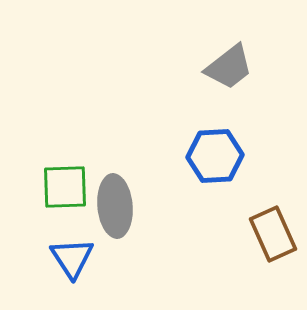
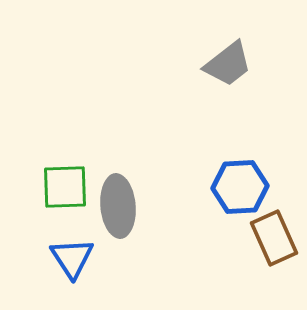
gray trapezoid: moved 1 px left, 3 px up
blue hexagon: moved 25 px right, 31 px down
gray ellipse: moved 3 px right
brown rectangle: moved 1 px right, 4 px down
